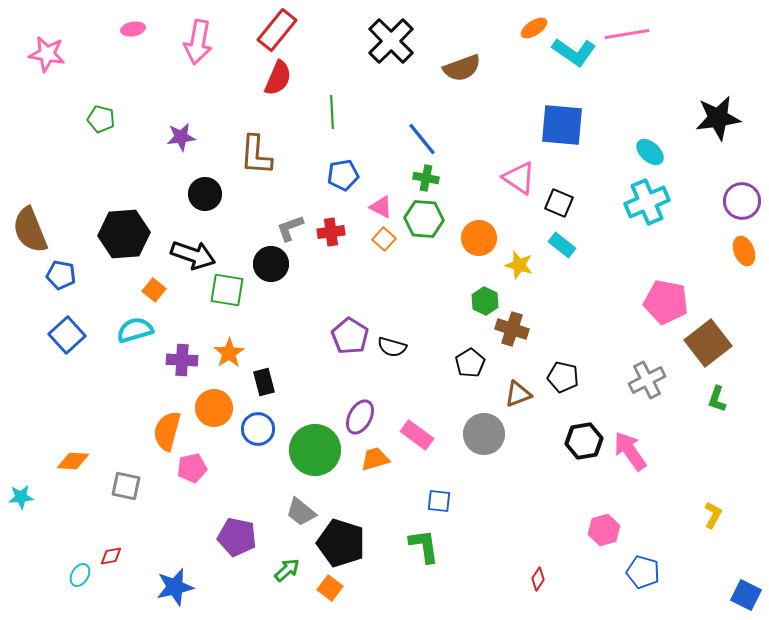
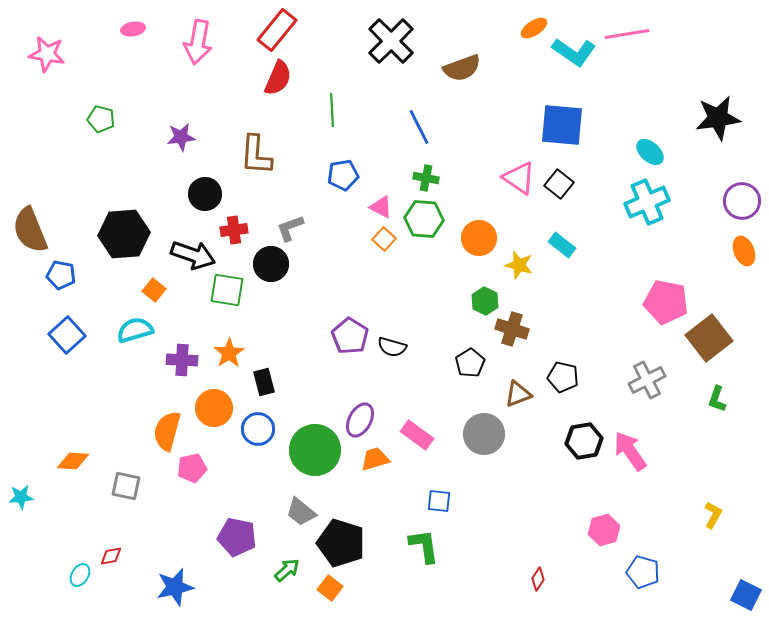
green line at (332, 112): moved 2 px up
blue line at (422, 139): moved 3 px left, 12 px up; rotated 12 degrees clockwise
black square at (559, 203): moved 19 px up; rotated 16 degrees clockwise
red cross at (331, 232): moved 97 px left, 2 px up
brown square at (708, 343): moved 1 px right, 5 px up
purple ellipse at (360, 417): moved 3 px down
